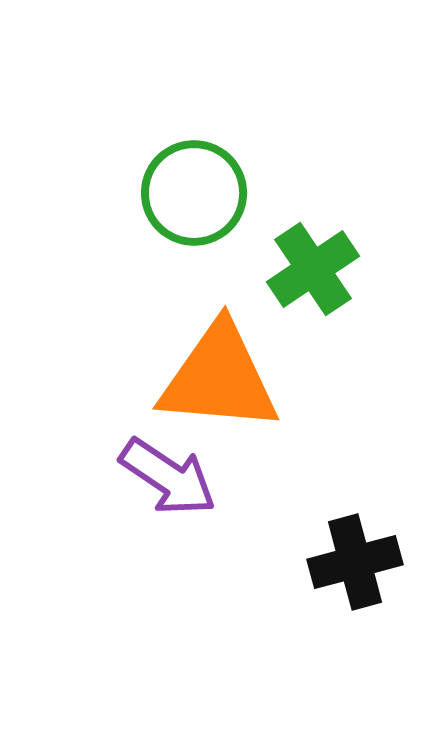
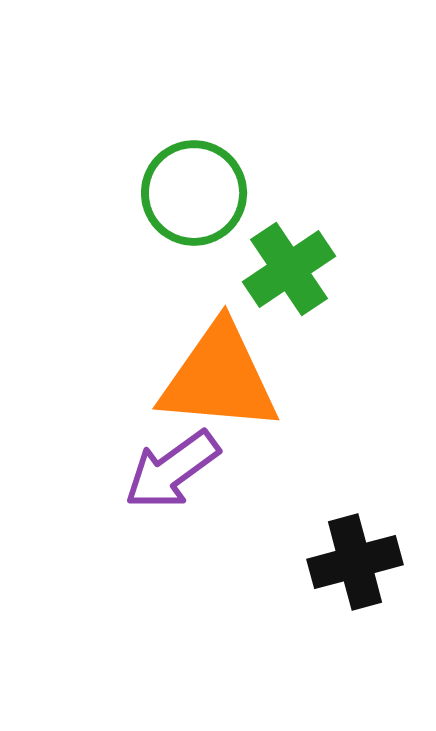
green cross: moved 24 px left
purple arrow: moved 4 px right, 7 px up; rotated 110 degrees clockwise
